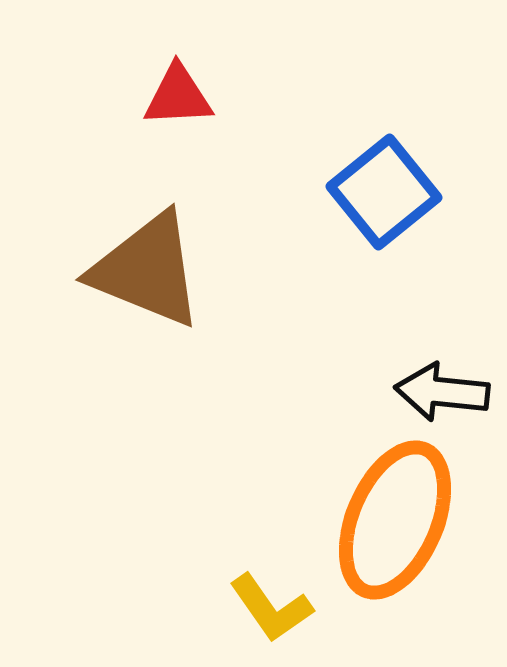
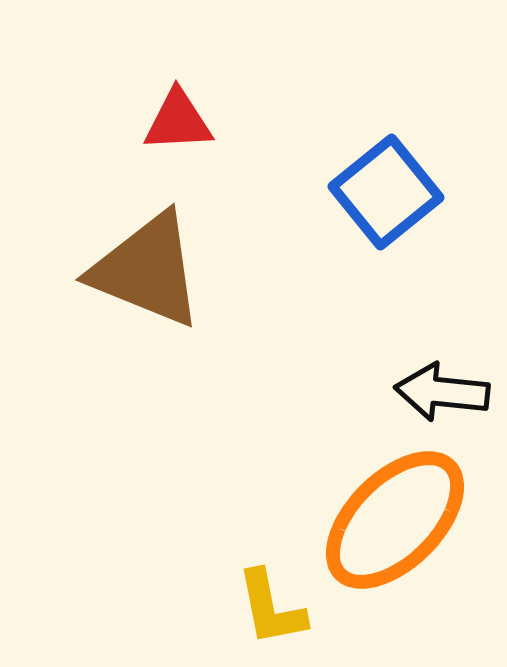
red triangle: moved 25 px down
blue square: moved 2 px right
orange ellipse: rotated 22 degrees clockwise
yellow L-shape: rotated 24 degrees clockwise
